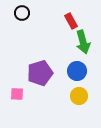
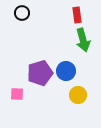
red rectangle: moved 6 px right, 6 px up; rotated 21 degrees clockwise
green arrow: moved 2 px up
blue circle: moved 11 px left
yellow circle: moved 1 px left, 1 px up
